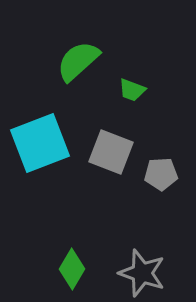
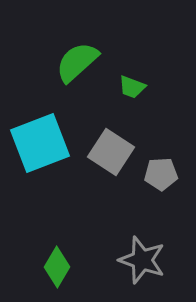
green semicircle: moved 1 px left, 1 px down
green trapezoid: moved 3 px up
gray square: rotated 12 degrees clockwise
green diamond: moved 15 px left, 2 px up
gray star: moved 13 px up
